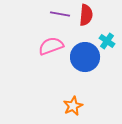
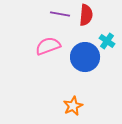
pink semicircle: moved 3 px left
